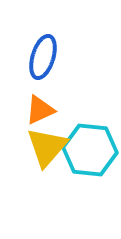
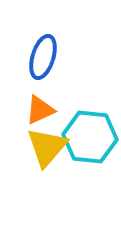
cyan hexagon: moved 13 px up
